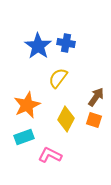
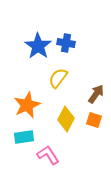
brown arrow: moved 3 px up
cyan rectangle: rotated 12 degrees clockwise
pink L-shape: moved 2 px left; rotated 30 degrees clockwise
